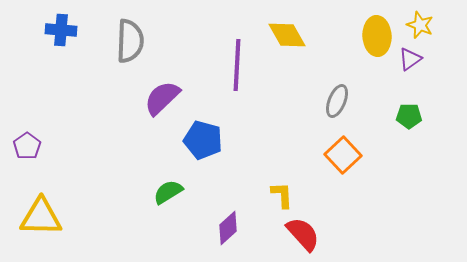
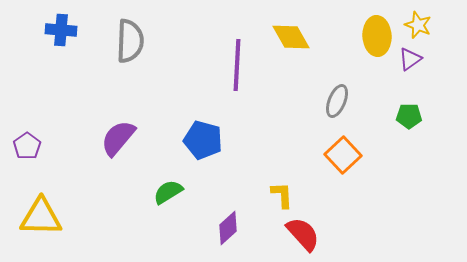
yellow star: moved 2 px left
yellow diamond: moved 4 px right, 2 px down
purple semicircle: moved 44 px left, 40 px down; rotated 6 degrees counterclockwise
